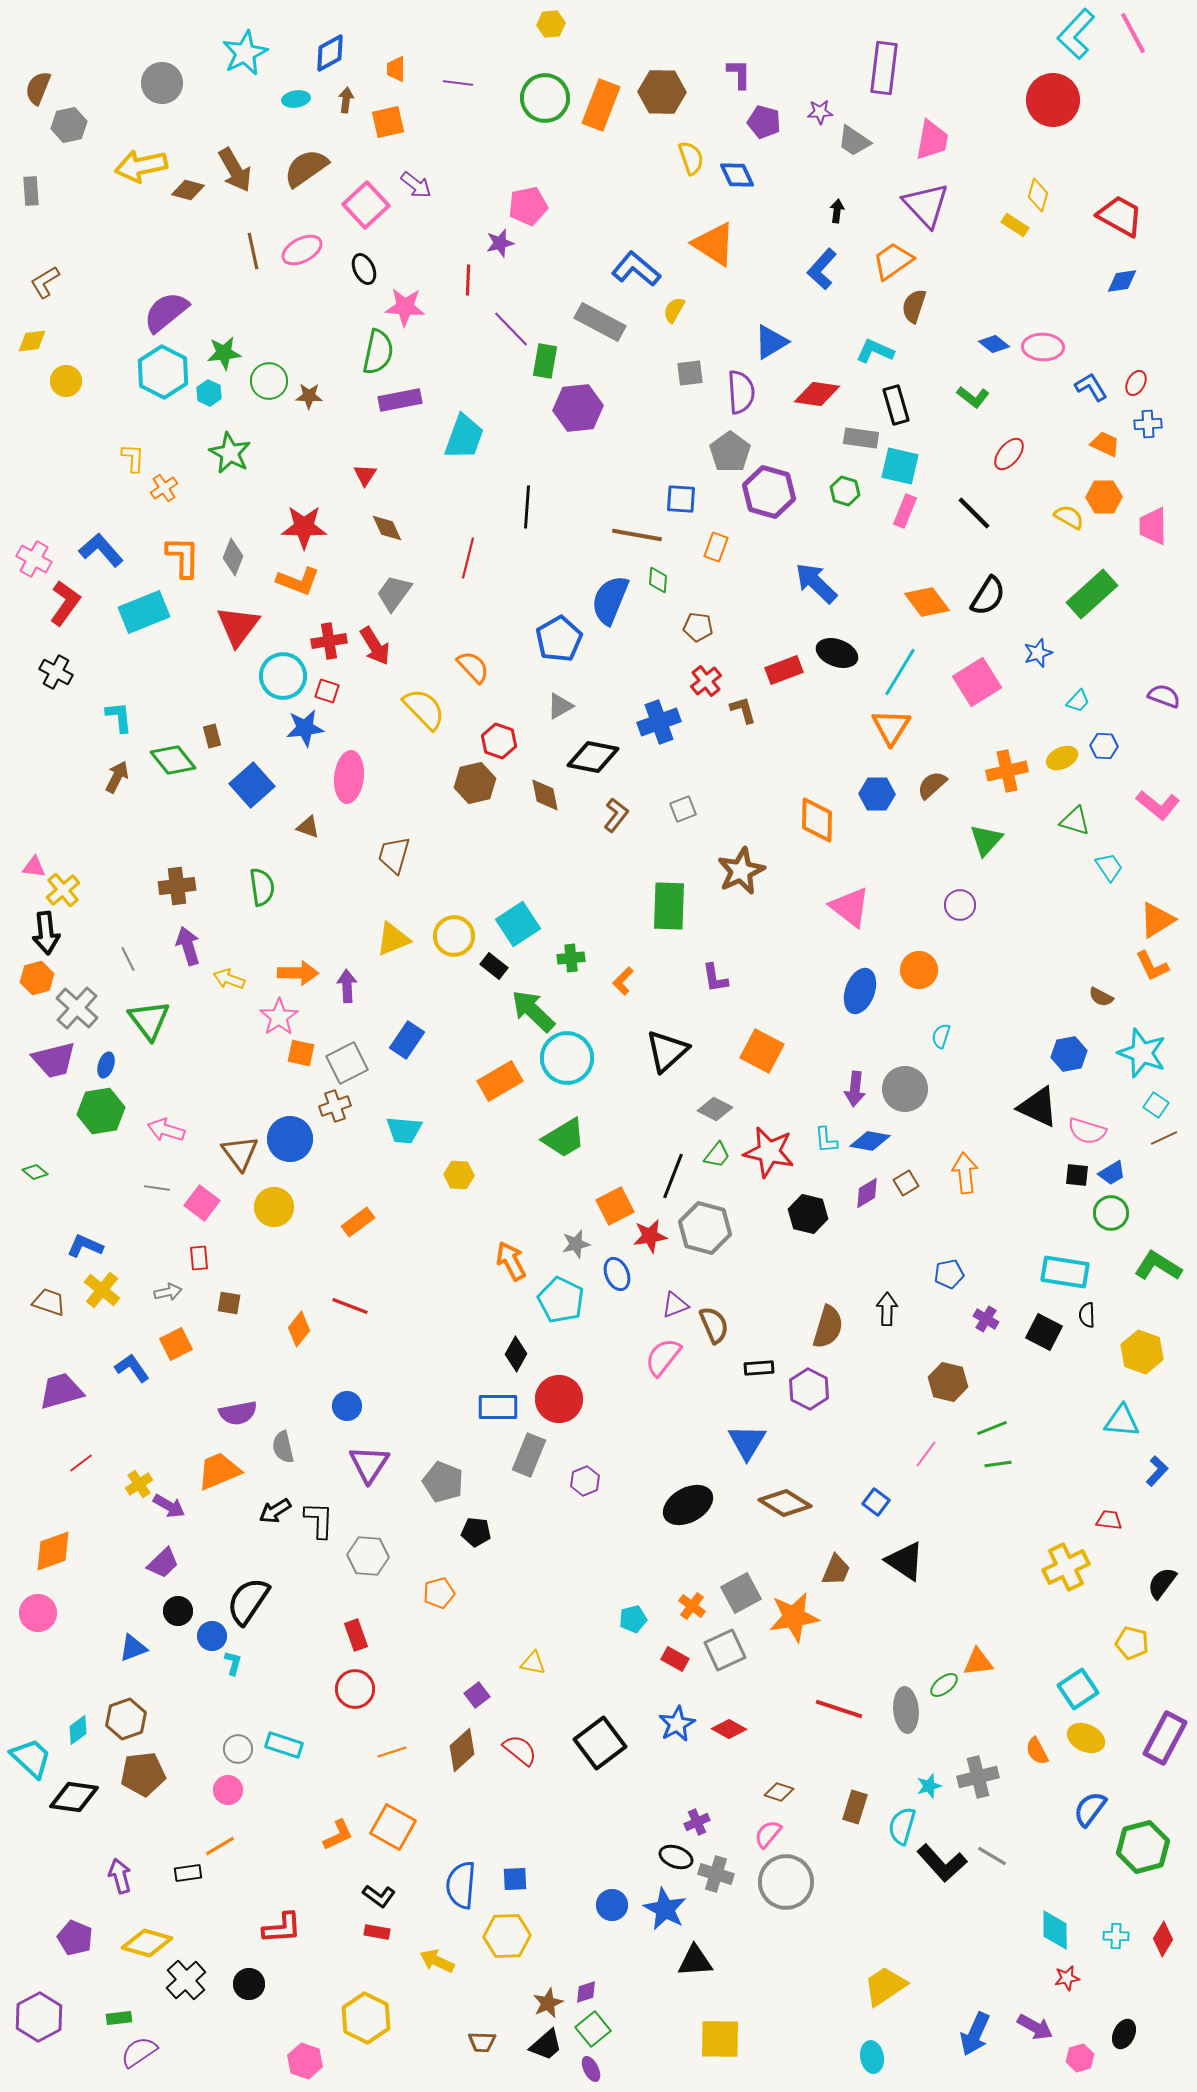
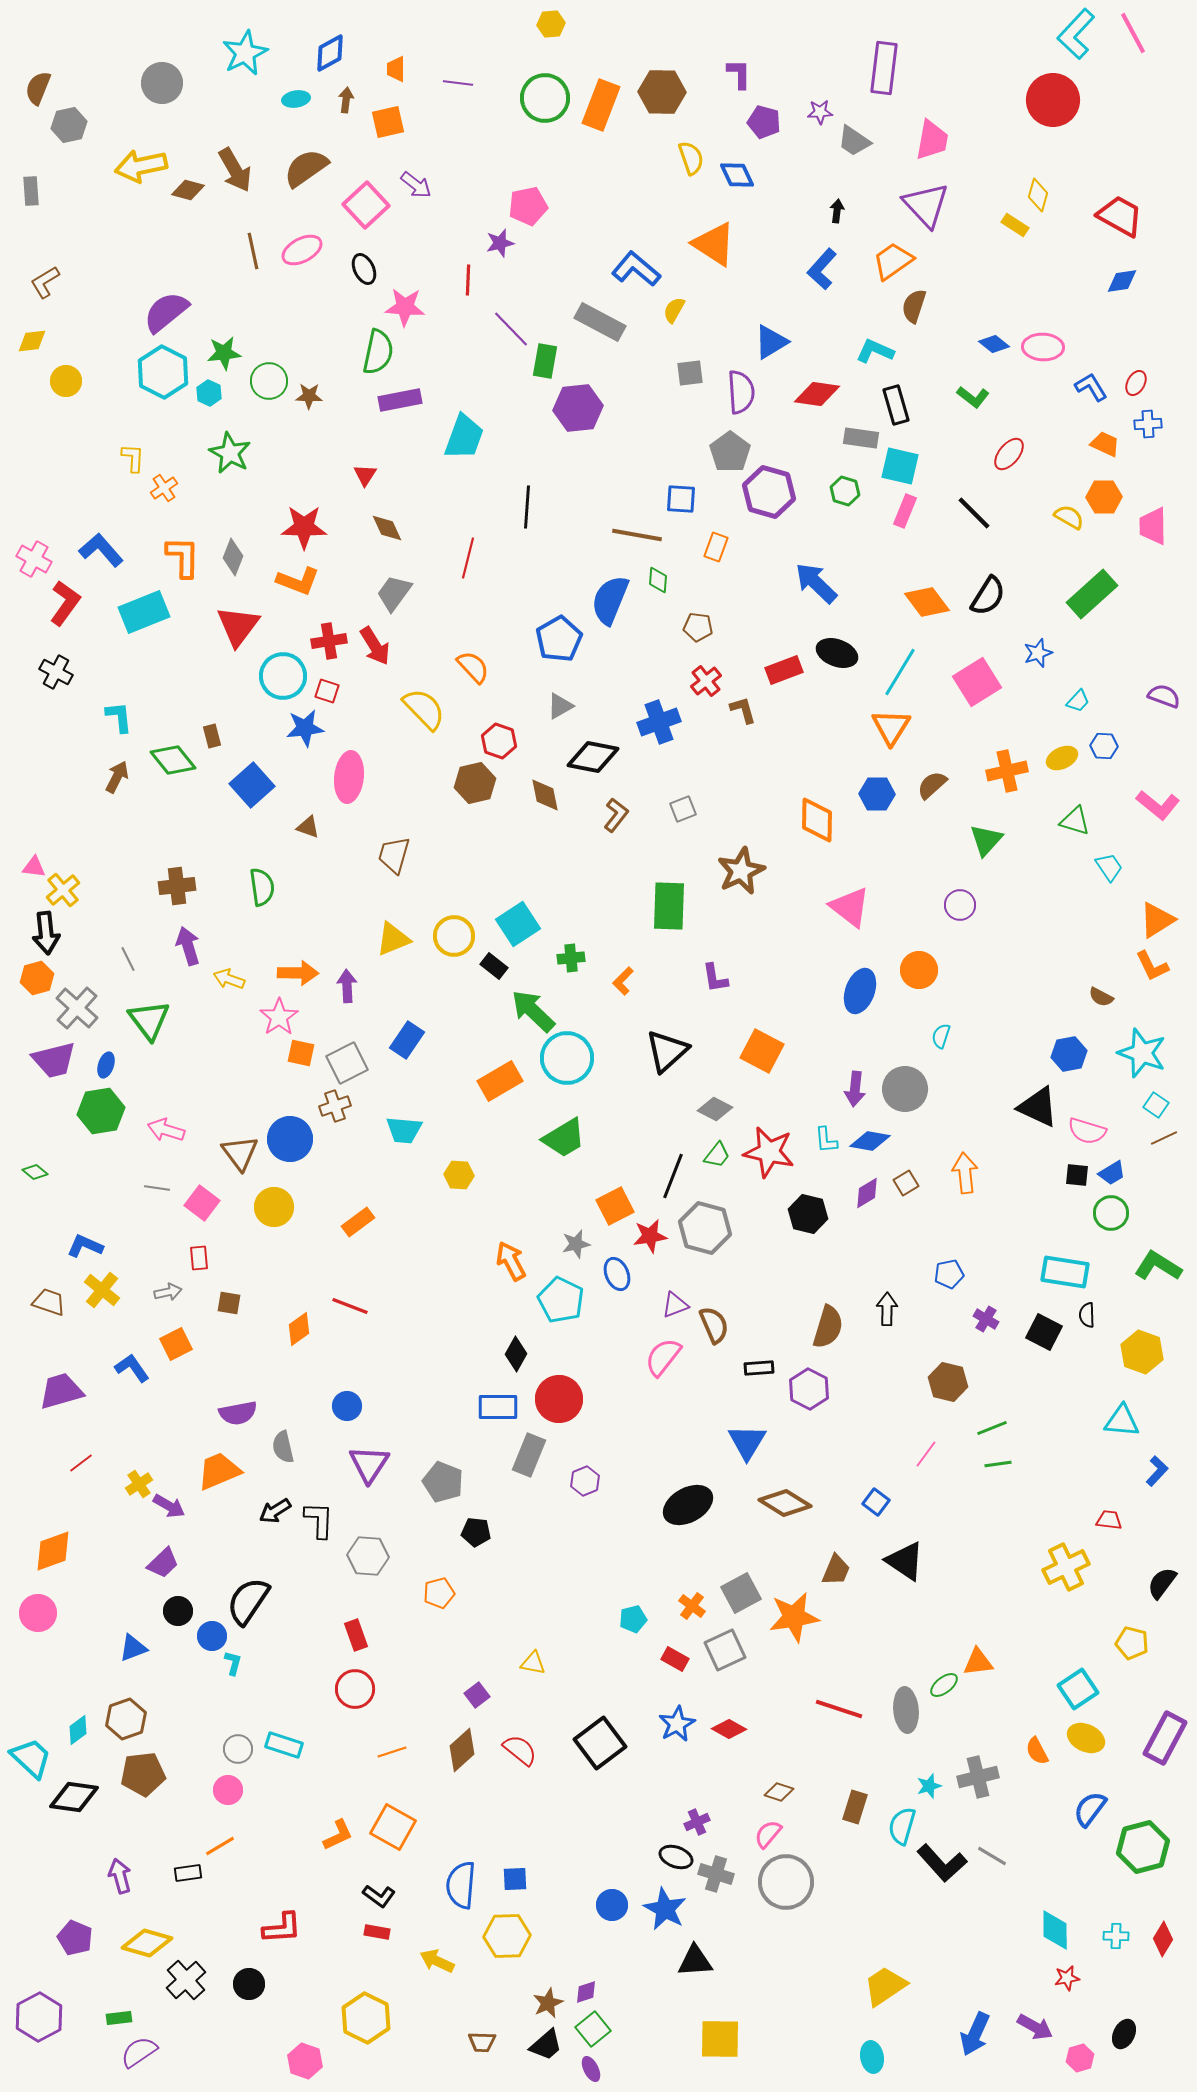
orange diamond at (299, 1329): rotated 16 degrees clockwise
